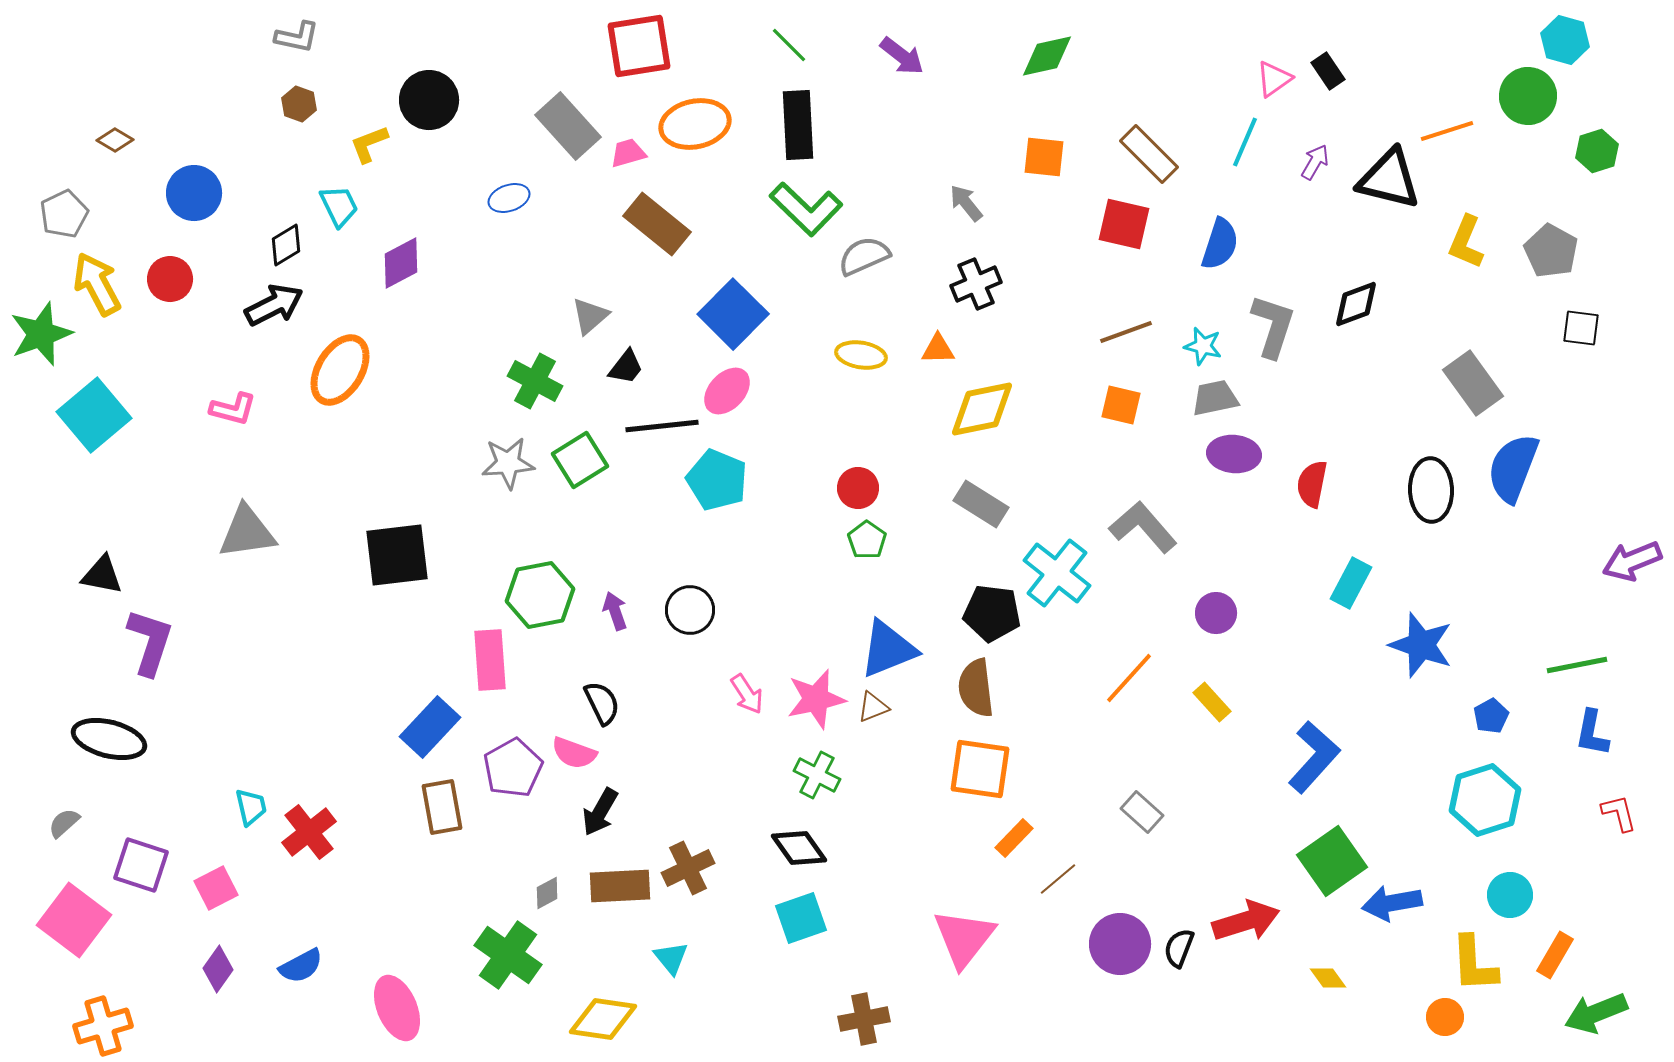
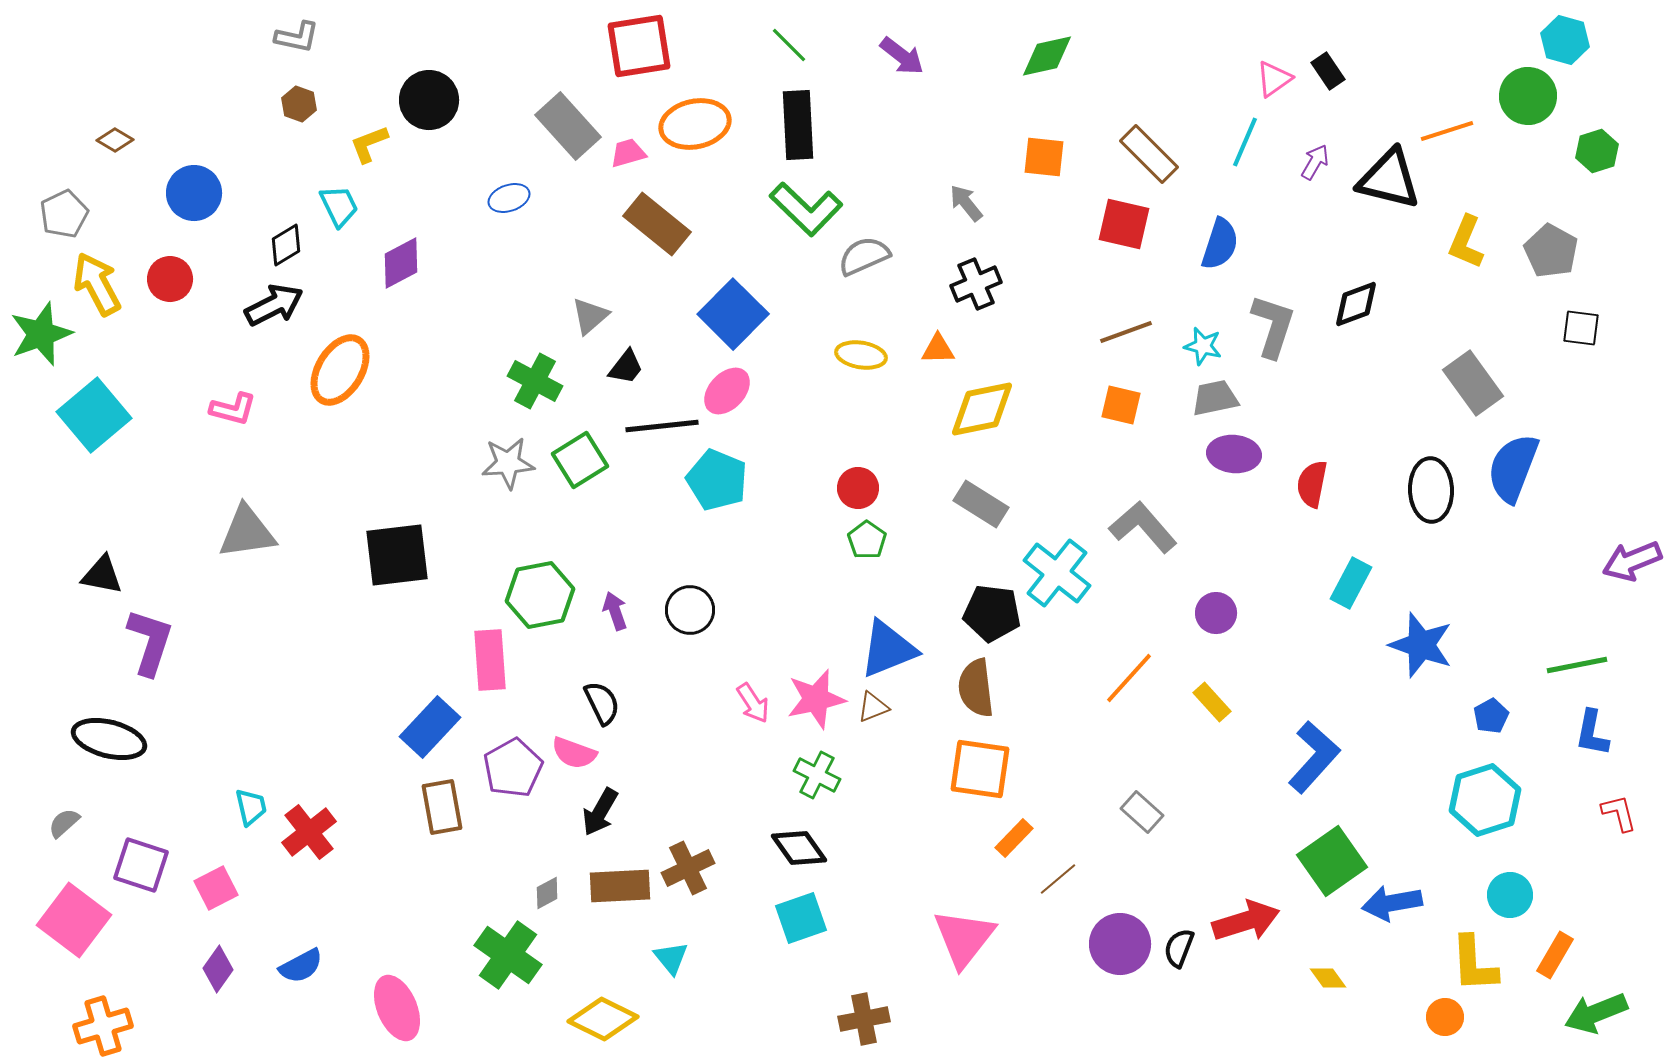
pink arrow at (747, 694): moved 6 px right, 9 px down
yellow diamond at (603, 1019): rotated 18 degrees clockwise
